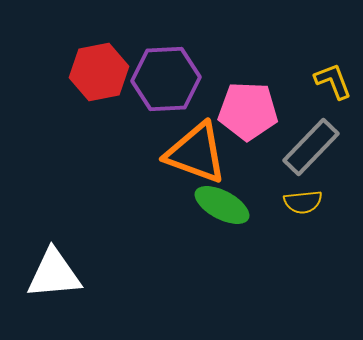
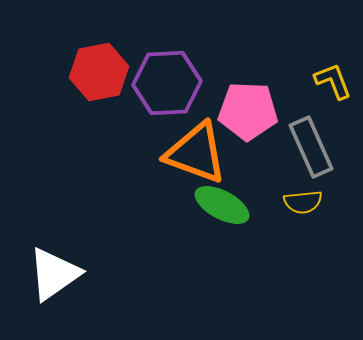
purple hexagon: moved 1 px right, 4 px down
gray rectangle: rotated 68 degrees counterclockwise
white triangle: rotated 30 degrees counterclockwise
